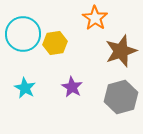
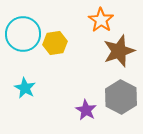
orange star: moved 6 px right, 2 px down
brown star: moved 2 px left
purple star: moved 14 px right, 23 px down
gray hexagon: rotated 16 degrees counterclockwise
